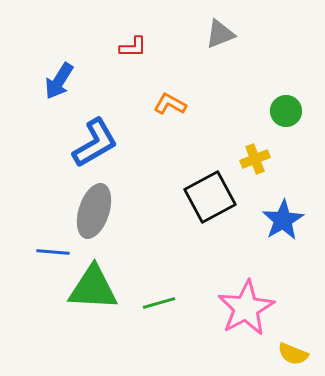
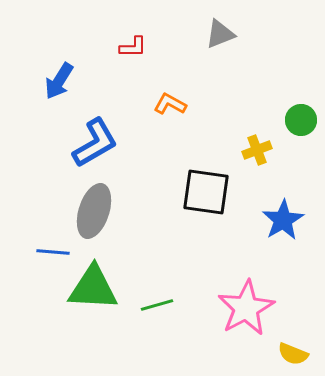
green circle: moved 15 px right, 9 px down
yellow cross: moved 2 px right, 9 px up
black square: moved 4 px left, 5 px up; rotated 36 degrees clockwise
green line: moved 2 px left, 2 px down
